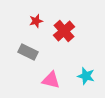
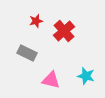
gray rectangle: moved 1 px left, 1 px down
